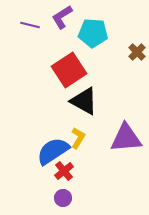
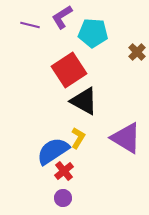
purple triangle: rotated 36 degrees clockwise
